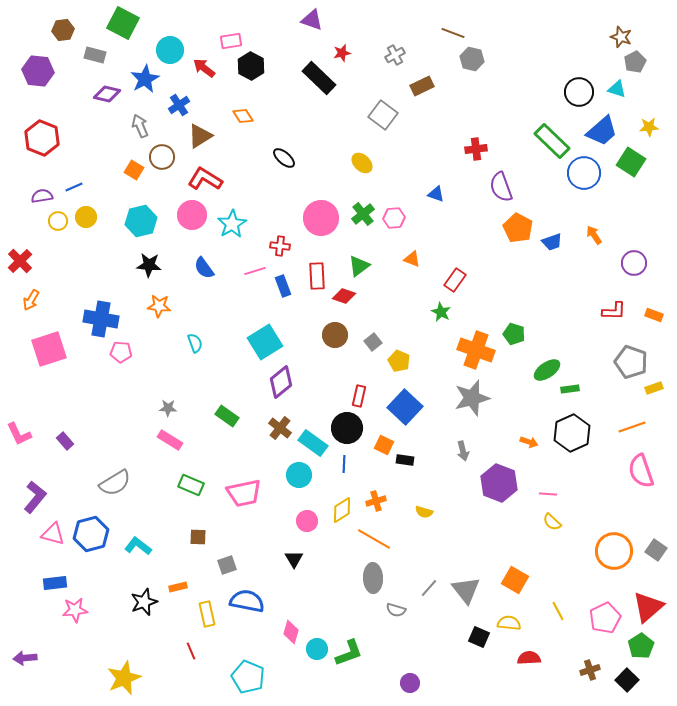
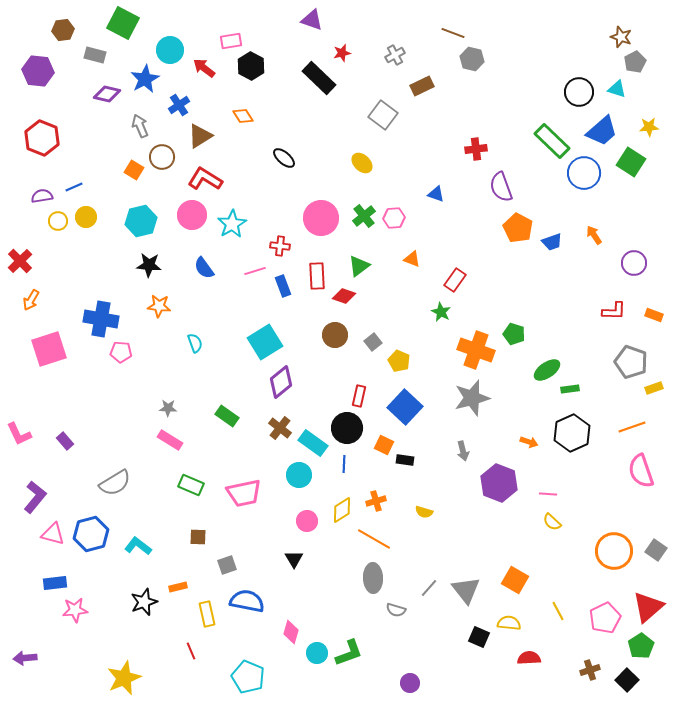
green cross at (363, 214): moved 1 px right, 2 px down
cyan circle at (317, 649): moved 4 px down
